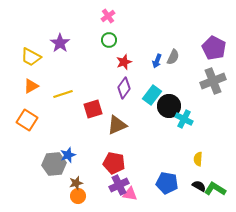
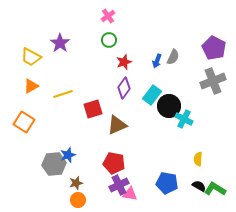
orange square: moved 3 px left, 2 px down
orange circle: moved 4 px down
